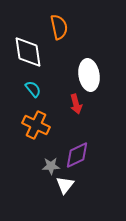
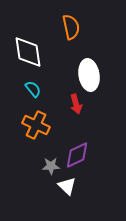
orange semicircle: moved 12 px right
white triangle: moved 2 px right, 1 px down; rotated 24 degrees counterclockwise
